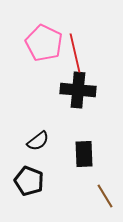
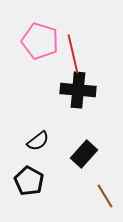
pink pentagon: moved 4 px left, 2 px up; rotated 9 degrees counterclockwise
red line: moved 2 px left, 1 px down
black rectangle: rotated 44 degrees clockwise
black pentagon: rotated 8 degrees clockwise
